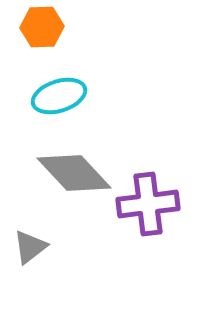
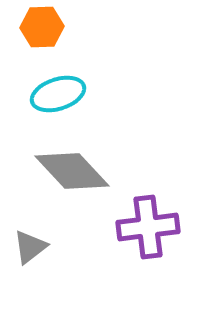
cyan ellipse: moved 1 px left, 2 px up
gray diamond: moved 2 px left, 2 px up
purple cross: moved 23 px down
